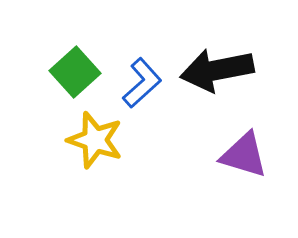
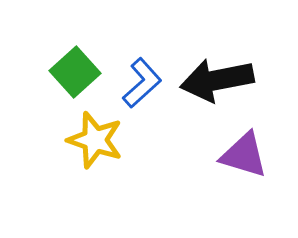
black arrow: moved 10 px down
